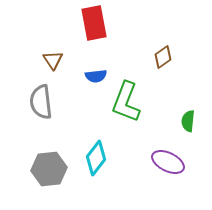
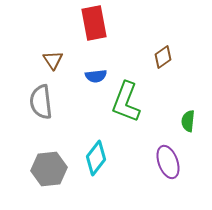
purple ellipse: rotated 44 degrees clockwise
